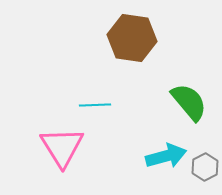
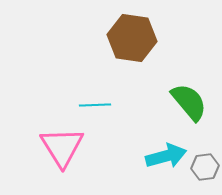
gray hexagon: rotated 20 degrees clockwise
